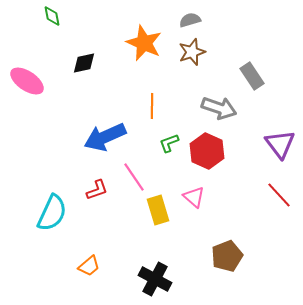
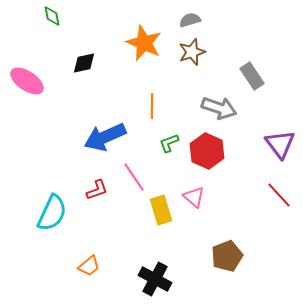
yellow rectangle: moved 3 px right
